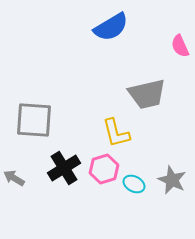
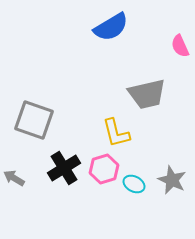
gray square: rotated 15 degrees clockwise
